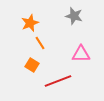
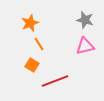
gray star: moved 11 px right, 4 px down
orange line: moved 1 px left, 1 px down
pink triangle: moved 4 px right, 8 px up; rotated 12 degrees counterclockwise
red line: moved 3 px left
